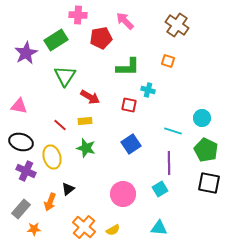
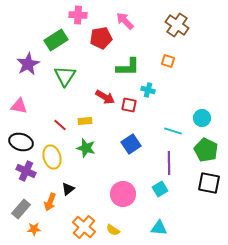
purple star: moved 2 px right, 11 px down
red arrow: moved 15 px right
yellow semicircle: rotated 64 degrees clockwise
